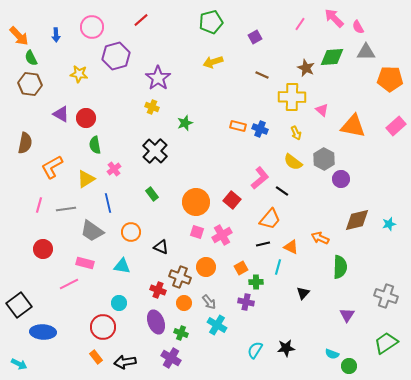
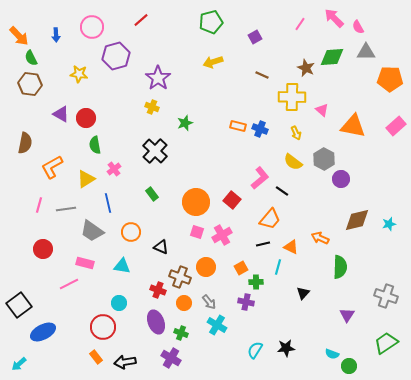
blue ellipse at (43, 332): rotated 30 degrees counterclockwise
cyan arrow at (19, 364): rotated 112 degrees clockwise
